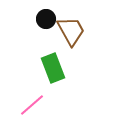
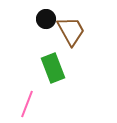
pink line: moved 5 px left, 1 px up; rotated 28 degrees counterclockwise
